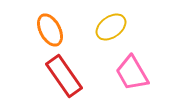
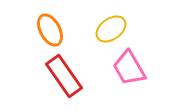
yellow ellipse: moved 2 px down
pink trapezoid: moved 3 px left, 5 px up
